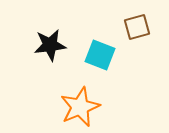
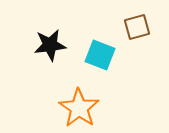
orange star: moved 1 px left, 1 px down; rotated 15 degrees counterclockwise
